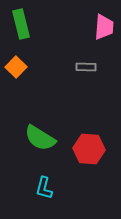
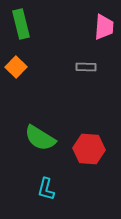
cyan L-shape: moved 2 px right, 1 px down
